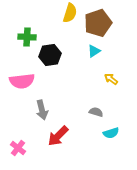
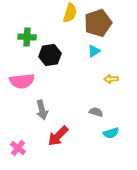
yellow arrow: rotated 40 degrees counterclockwise
